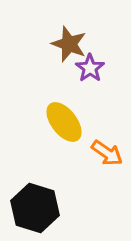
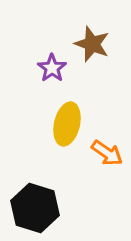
brown star: moved 23 px right
purple star: moved 38 px left
yellow ellipse: moved 3 px right, 2 px down; rotated 51 degrees clockwise
